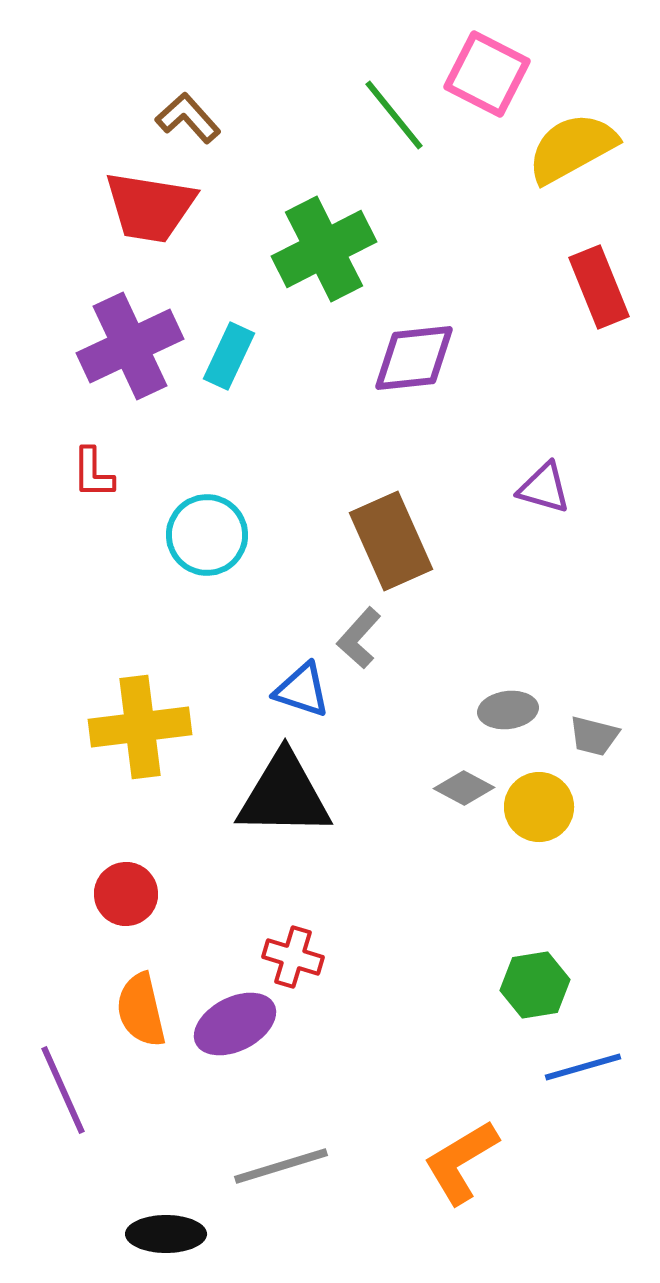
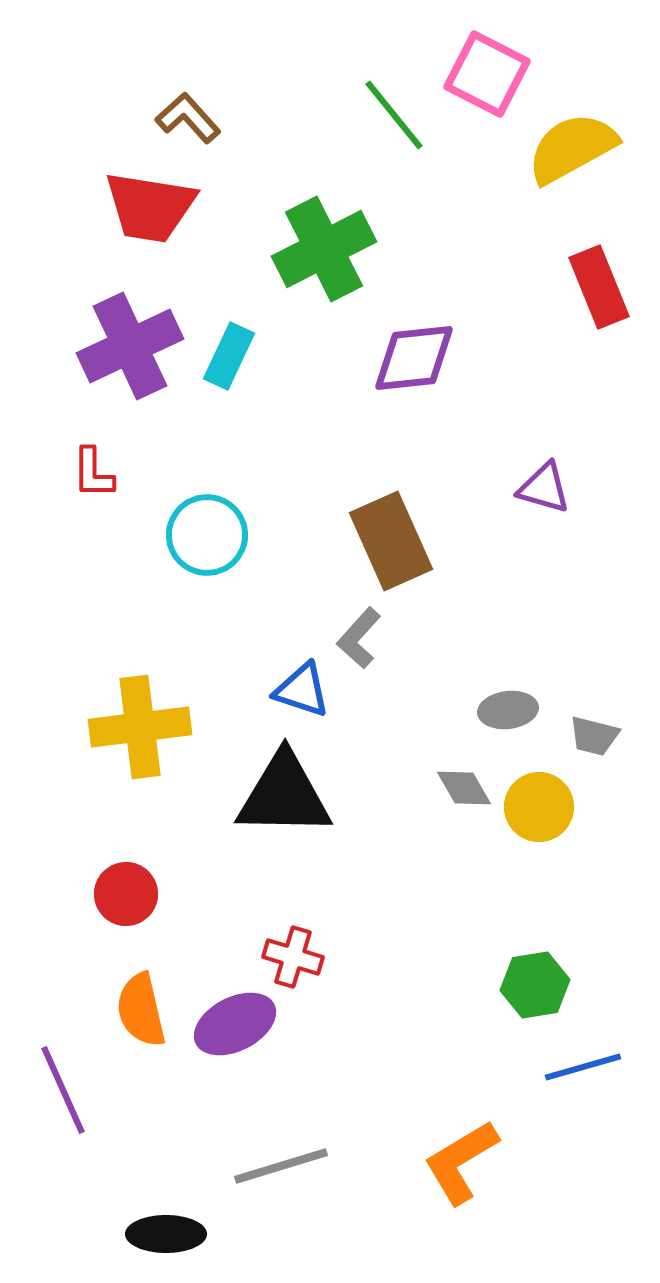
gray diamond: rotated 32 degrees clockwise
